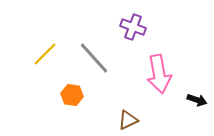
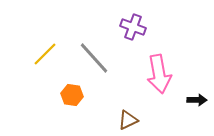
black arrow: rotated 18 degrees counterclockwise
